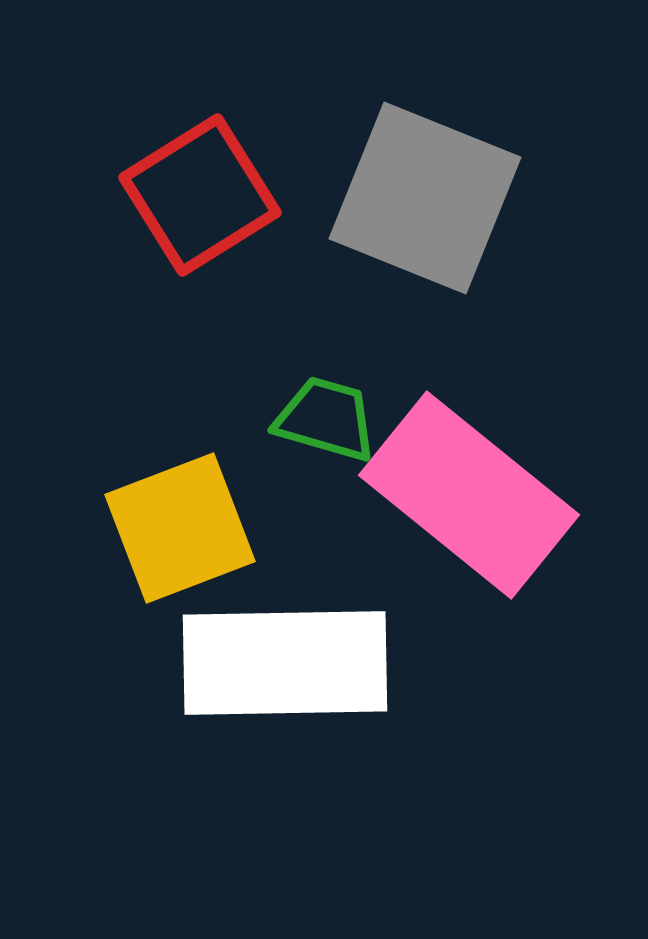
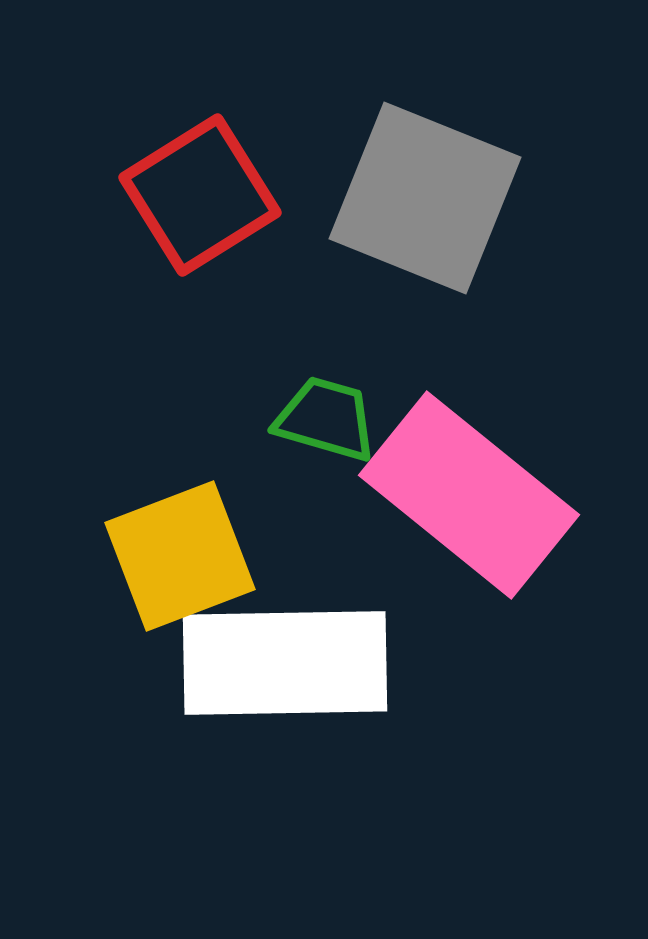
yellow square: moved 28 px down
